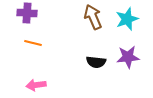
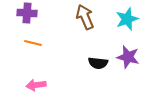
brown arrow: moved 8 px left
purple star: rotated 20 degrees clockwise
black semicircle: moved 2 px right, 1 px down
